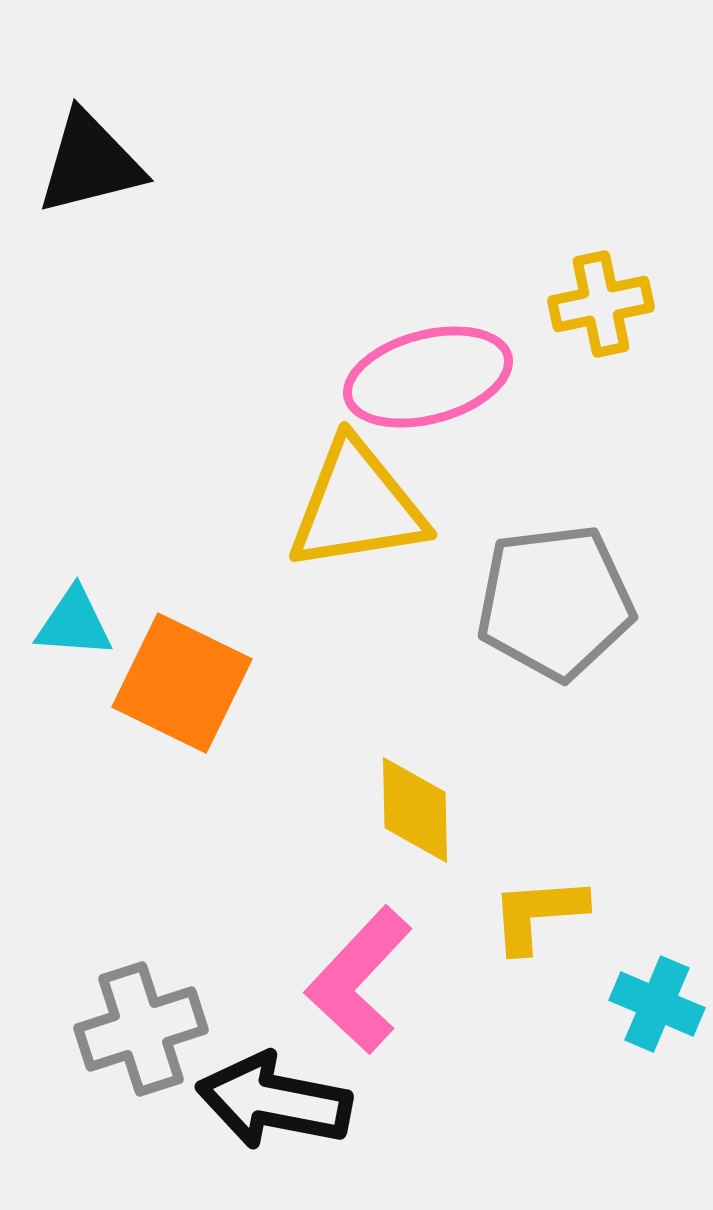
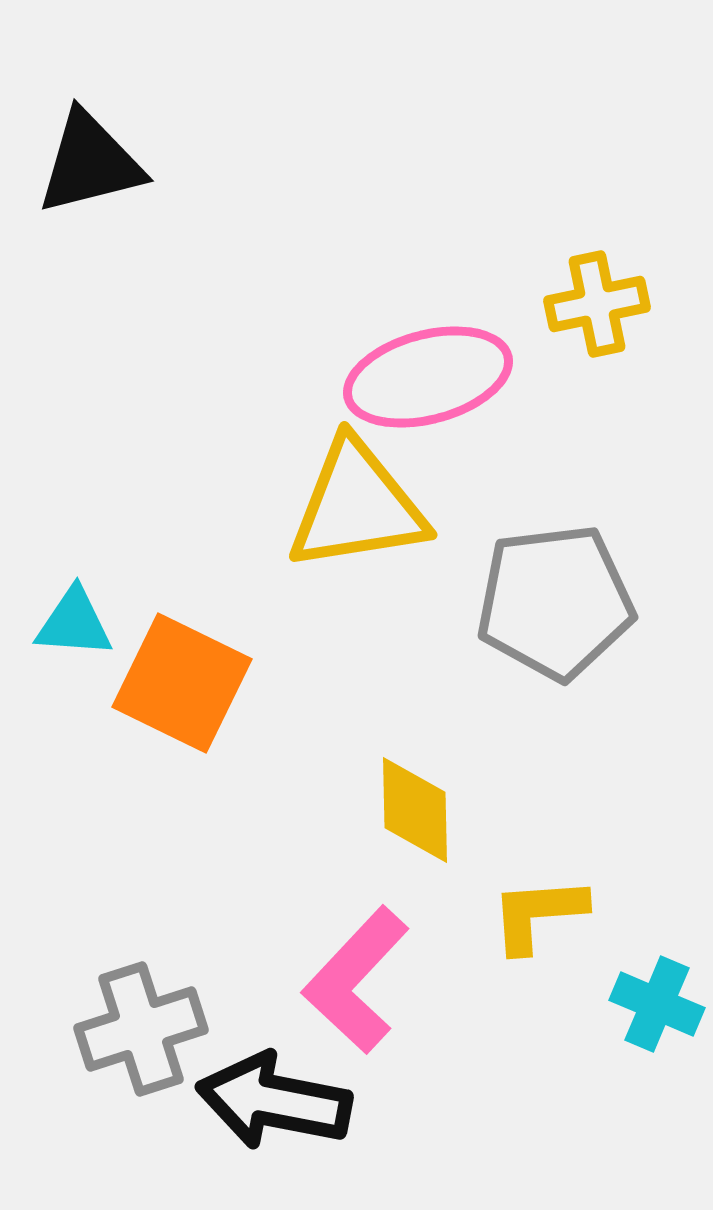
yellow cross: moved 4 px left
pink L-shape: moved 3 px left
